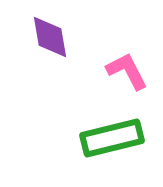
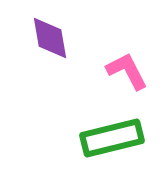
purple diamond: moved 1 px down
